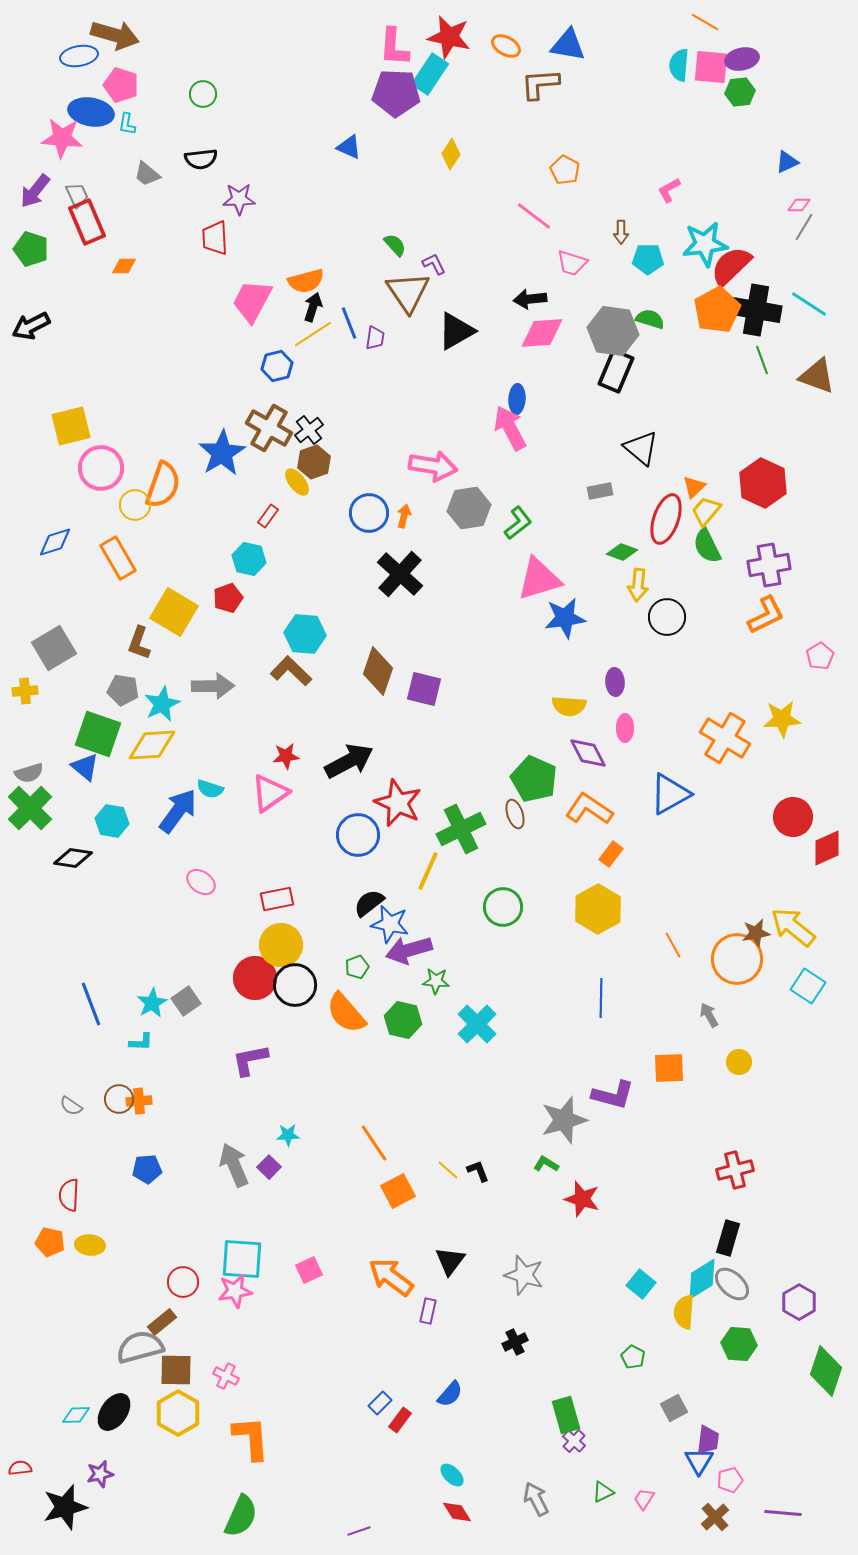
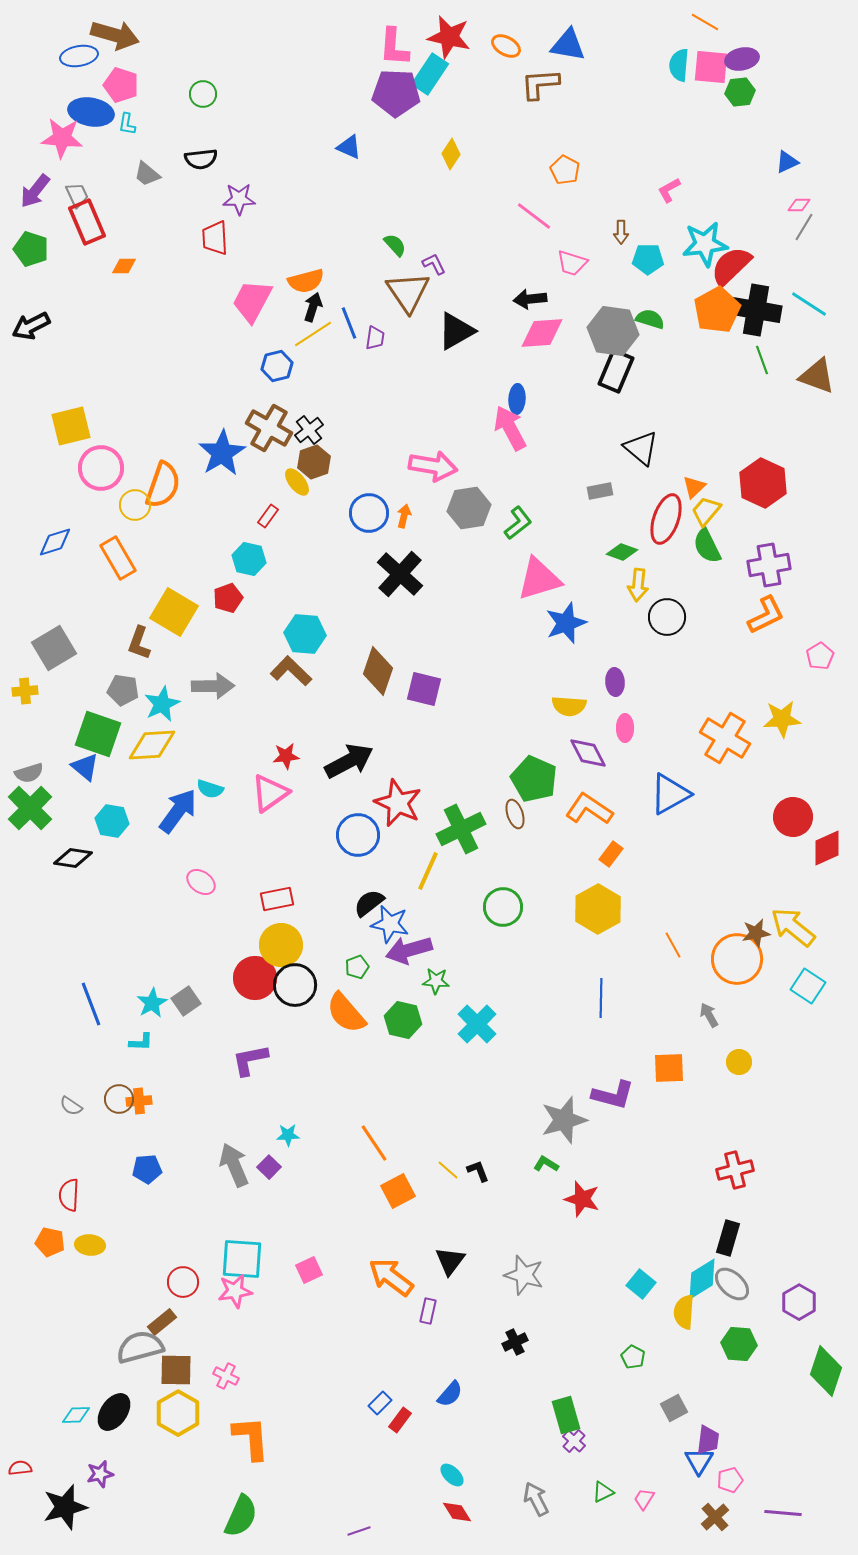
blue star at (565, 618): moved 1 px right, 5 px down; rotated 12 degrees counterclockwise
